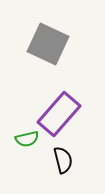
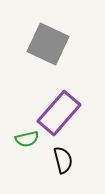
purple rectangle: moved 1 px up
